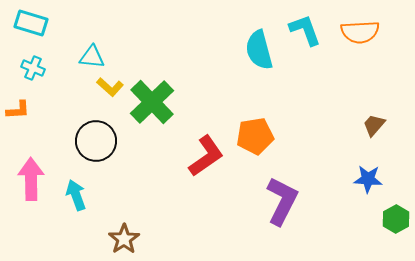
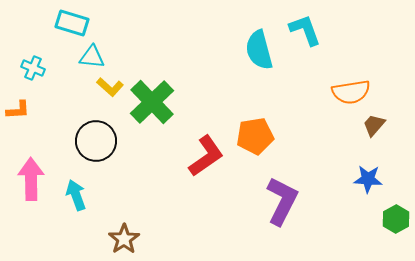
cyan rectangle: moved 41 px right
orange semicircle: moved 9 px left, 60 px down; rotated 6 degrees counterclockwise
